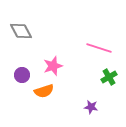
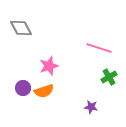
gray diamond: moved 3 px up
pink star: moved 4 px left
purple circle: moved 1 px right, 13 px down
